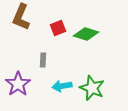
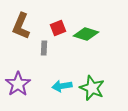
brown L-shape: moved 9 px down
gray rectangle: moved 1 px right, 12 px up
